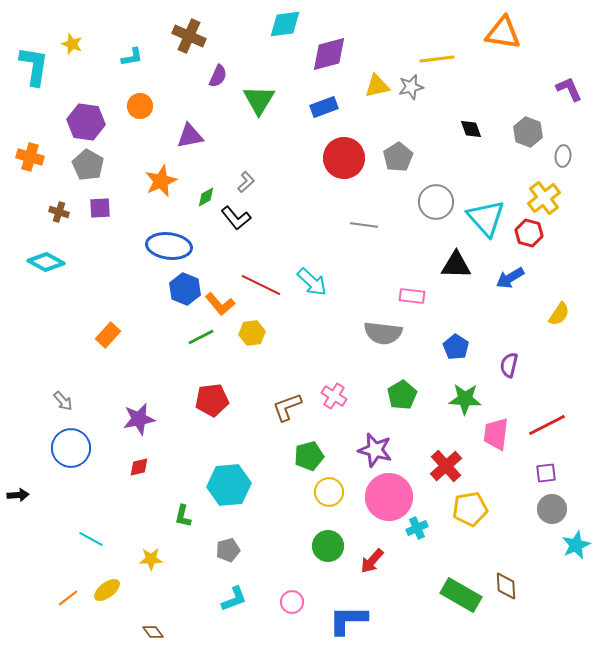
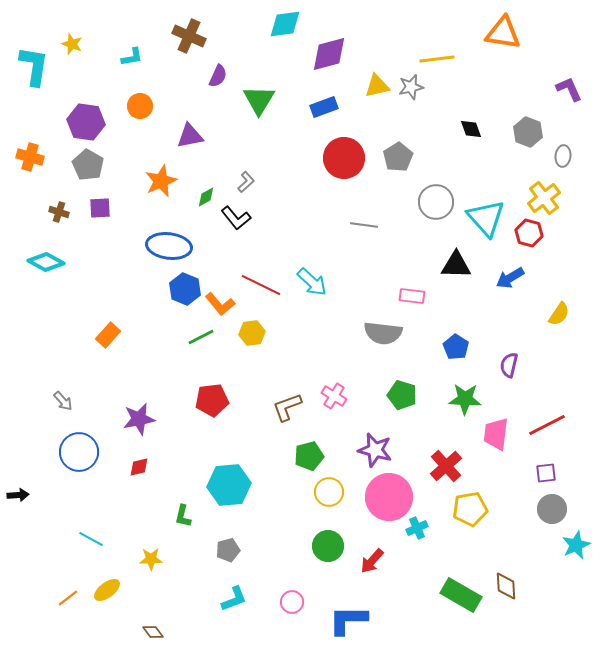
green pentagon at (402, 395): rotated 24 degrees counterclockwise
blue circle at (71, 448): moved 8 px right, 4 px down
